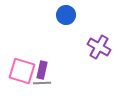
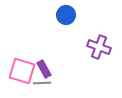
purple cross: rotated 10 degrees counterclockwise
purple rectangle: moved 2 px right, 1 px up; rotated 42 degrees counterclockwise
